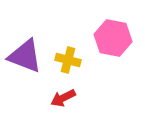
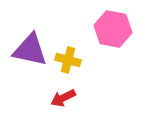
pink hexagon: moved 9 px up
purple triangle: moved 5 px right, 6 px up; rotated 9 degrees counterclockwise
